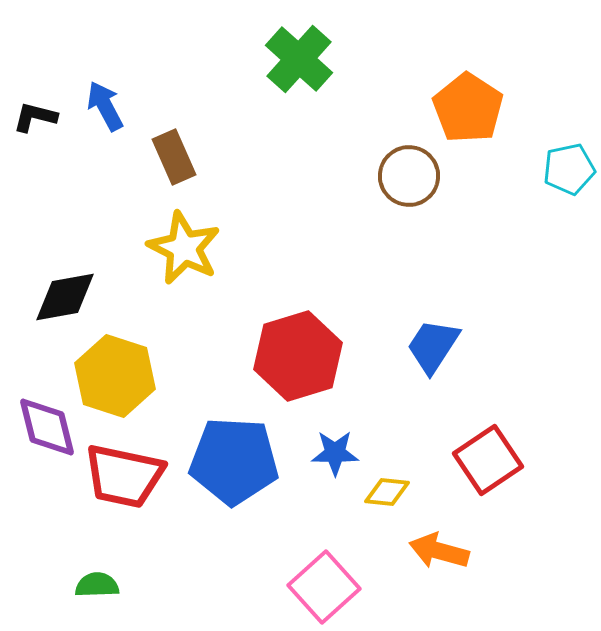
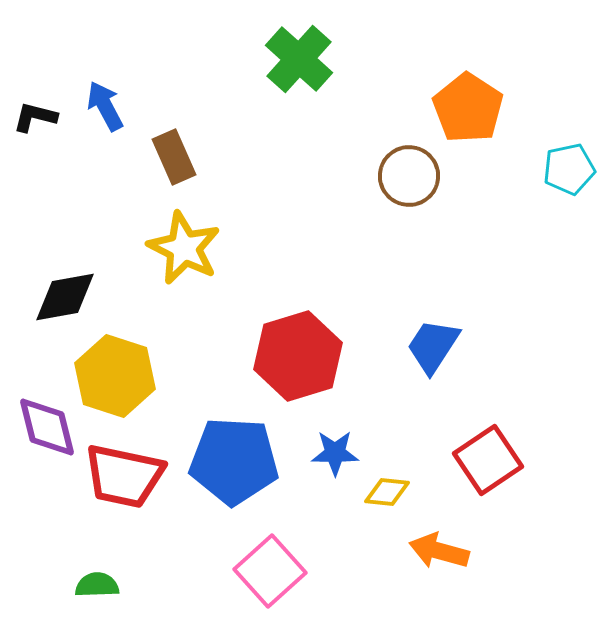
pink square: moved 54 px left, 16 px up
